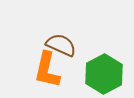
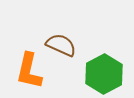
orange L-shape: moved 18 px left, 1 px down
